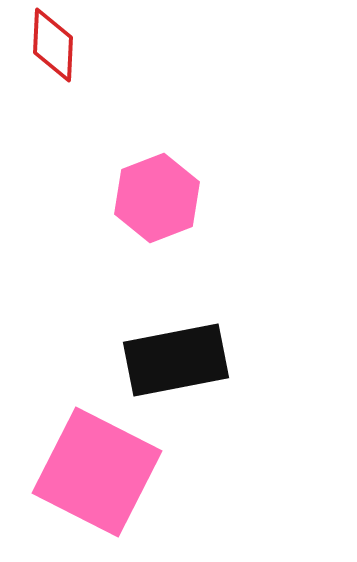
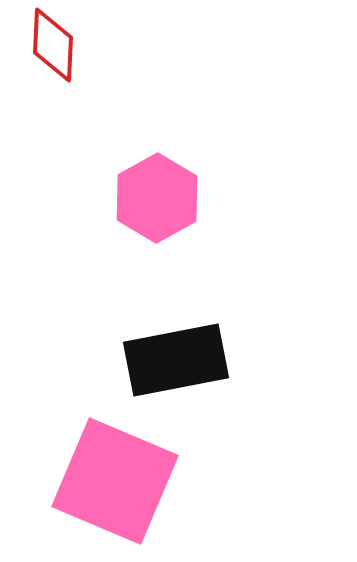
pink hexagon: rotated 8 degrees counterclockwise
pink square: moved 18 px right, 9 px down; rotated 4 degrees counterclockwise
